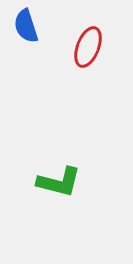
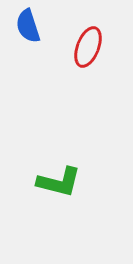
blue semicircle: moved 2 px right
